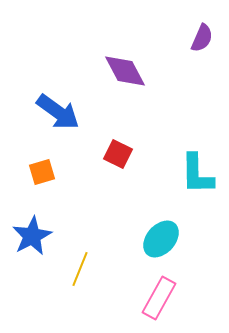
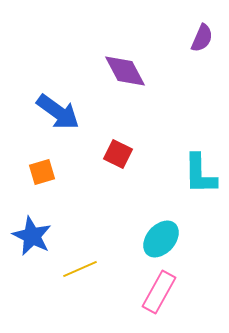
cyan L-shape: moved 3 px right
blue star: rotated 18 degrees counterclockwise
yellow line: rotated 44 degrees clockwise
pink rectangle: moved 6 px up
